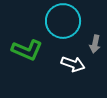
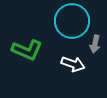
cyan circle: moved 9 px right
